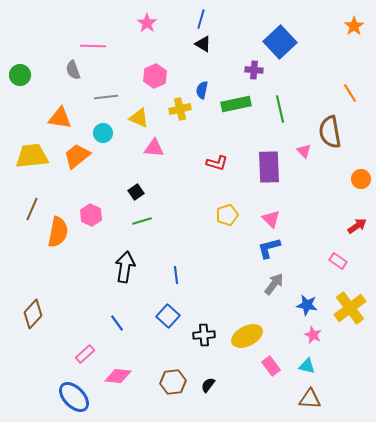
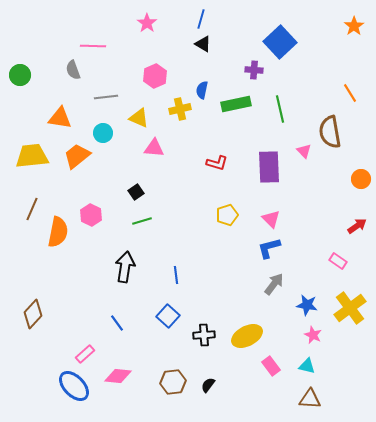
blue ellipse at (74, 397): moved 11 px up
